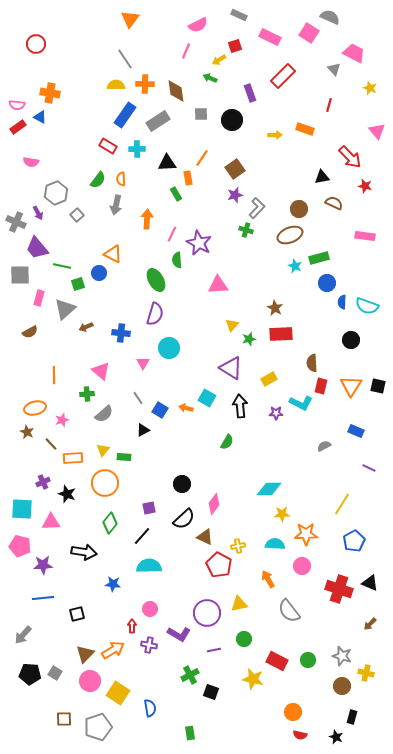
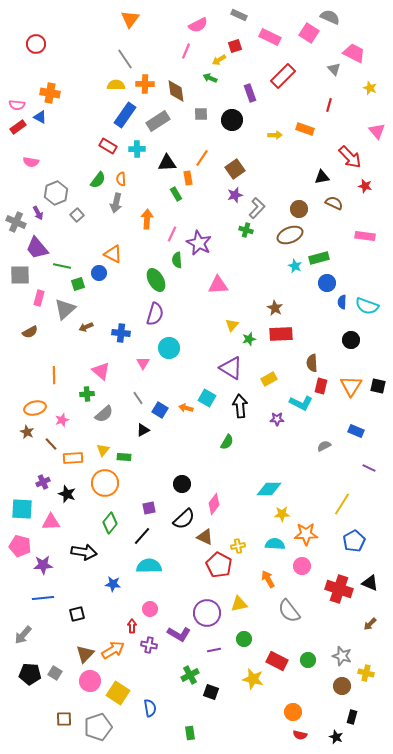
gray arrow at (116, 205): moved 2 px up
purple star at (276, 413): moved 1 px right, 6 px down
